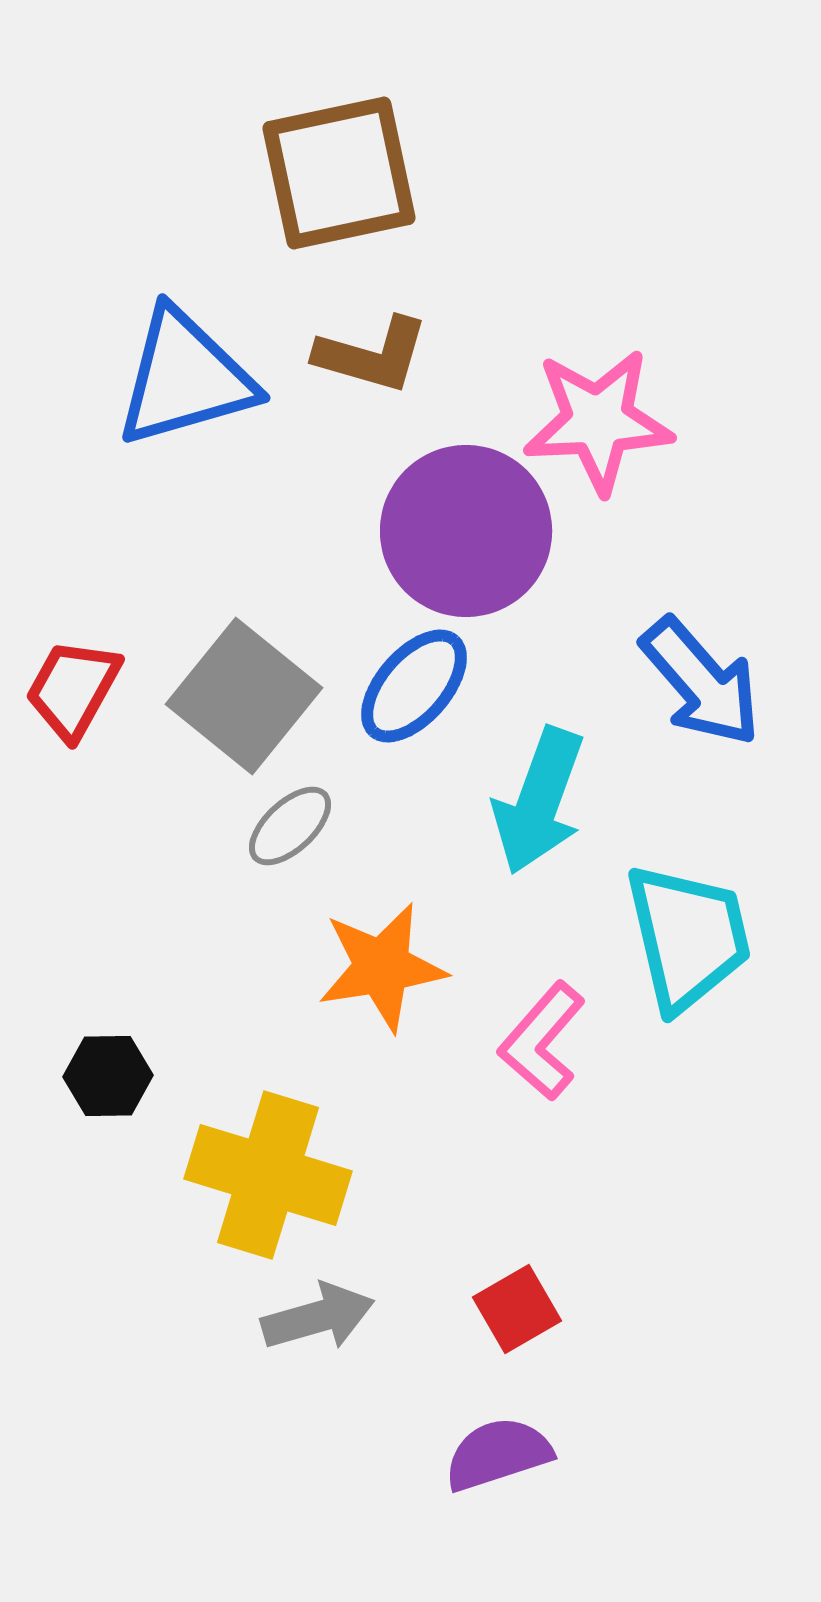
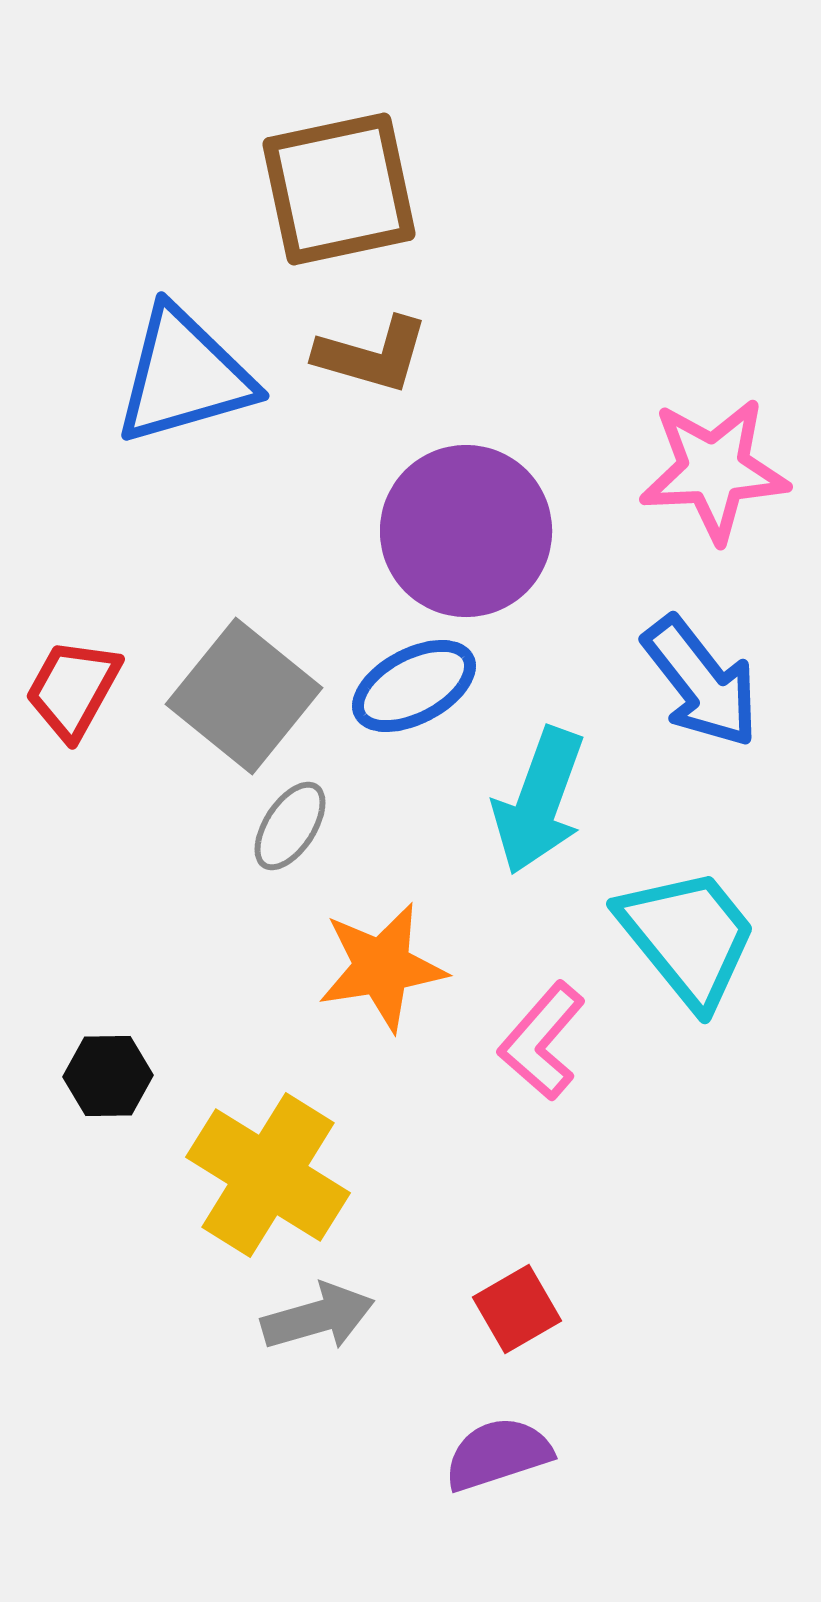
brown square: moved 16 px down
blue triangle: moved 1 px left, 2 px up
pink star: moved 116 px right, 49 px down
blue arrow: rotated 3 degrees clockwise
blue ellipse: rotated 21 degrees clockwise
gray ellipse: rotated 14 degrees counterclockwise
cyan trapezoid: rotated 26 degrees counterclockwise
yellow cross: rotated 15 degrees clockwise
